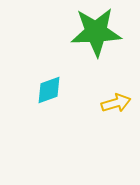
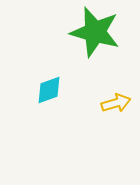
green star: moved 1 px left; rotated 18 degrees clockwise
